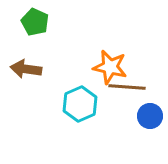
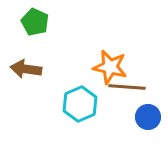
blue circle: moved 2 px left, 1 px down
